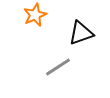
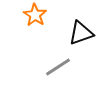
orange star: rotated 15 degrees counterclockwise
